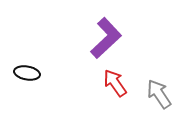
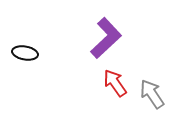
black ellipse: moved 2 px left, 20 px up
gray arrow: moved 7 px left
